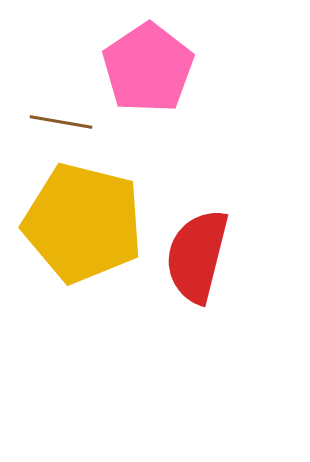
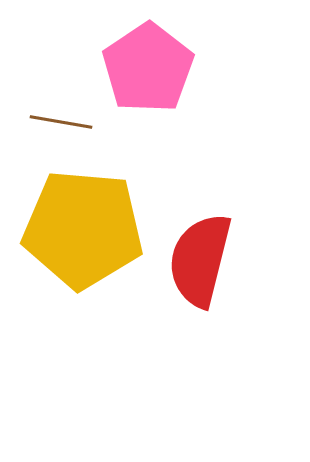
yellow pentagon: moved 6 px down; rotated 9 degrees counterclockwise
red semicircle: moved 3 px right, 4 px down
